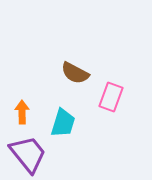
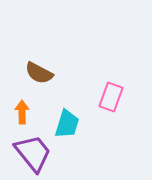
brown semicircle: moved 36 px left
cyan trapezoid: moved 4 px right, 1 px down
purple trapezoid: moved 5 px right, 1 px up
